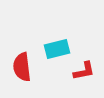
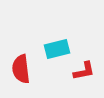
red semicircle: moved 1 px left, 2 px down
